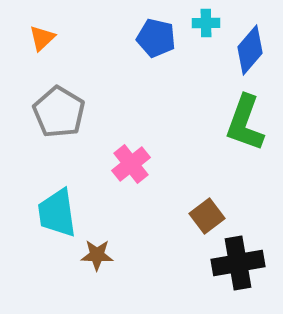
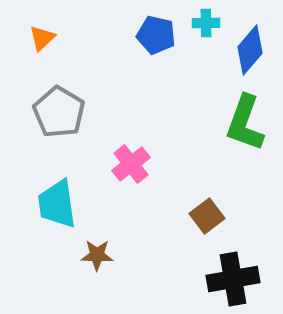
blue pentagon: moved 3 px up
cyan trapezoid: moved 9 px up
black cross: moved 5 px left, 16 px down
